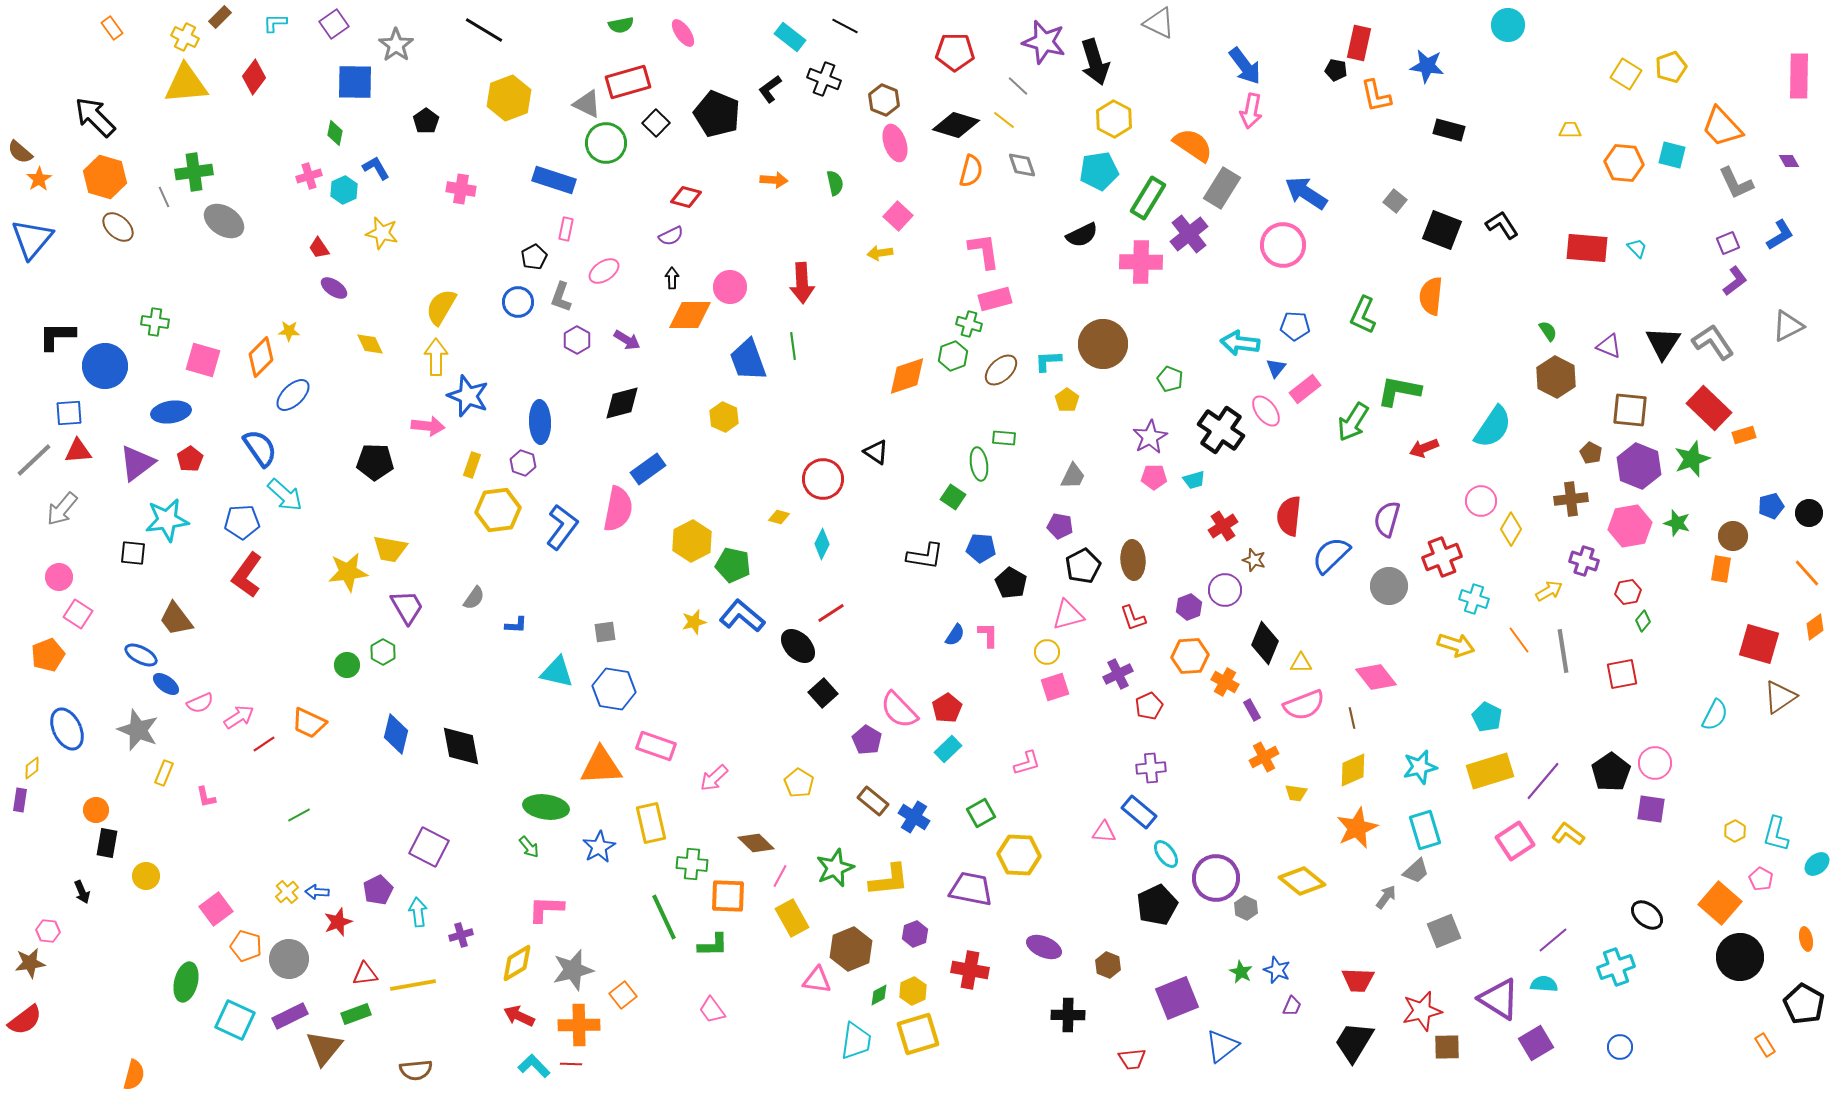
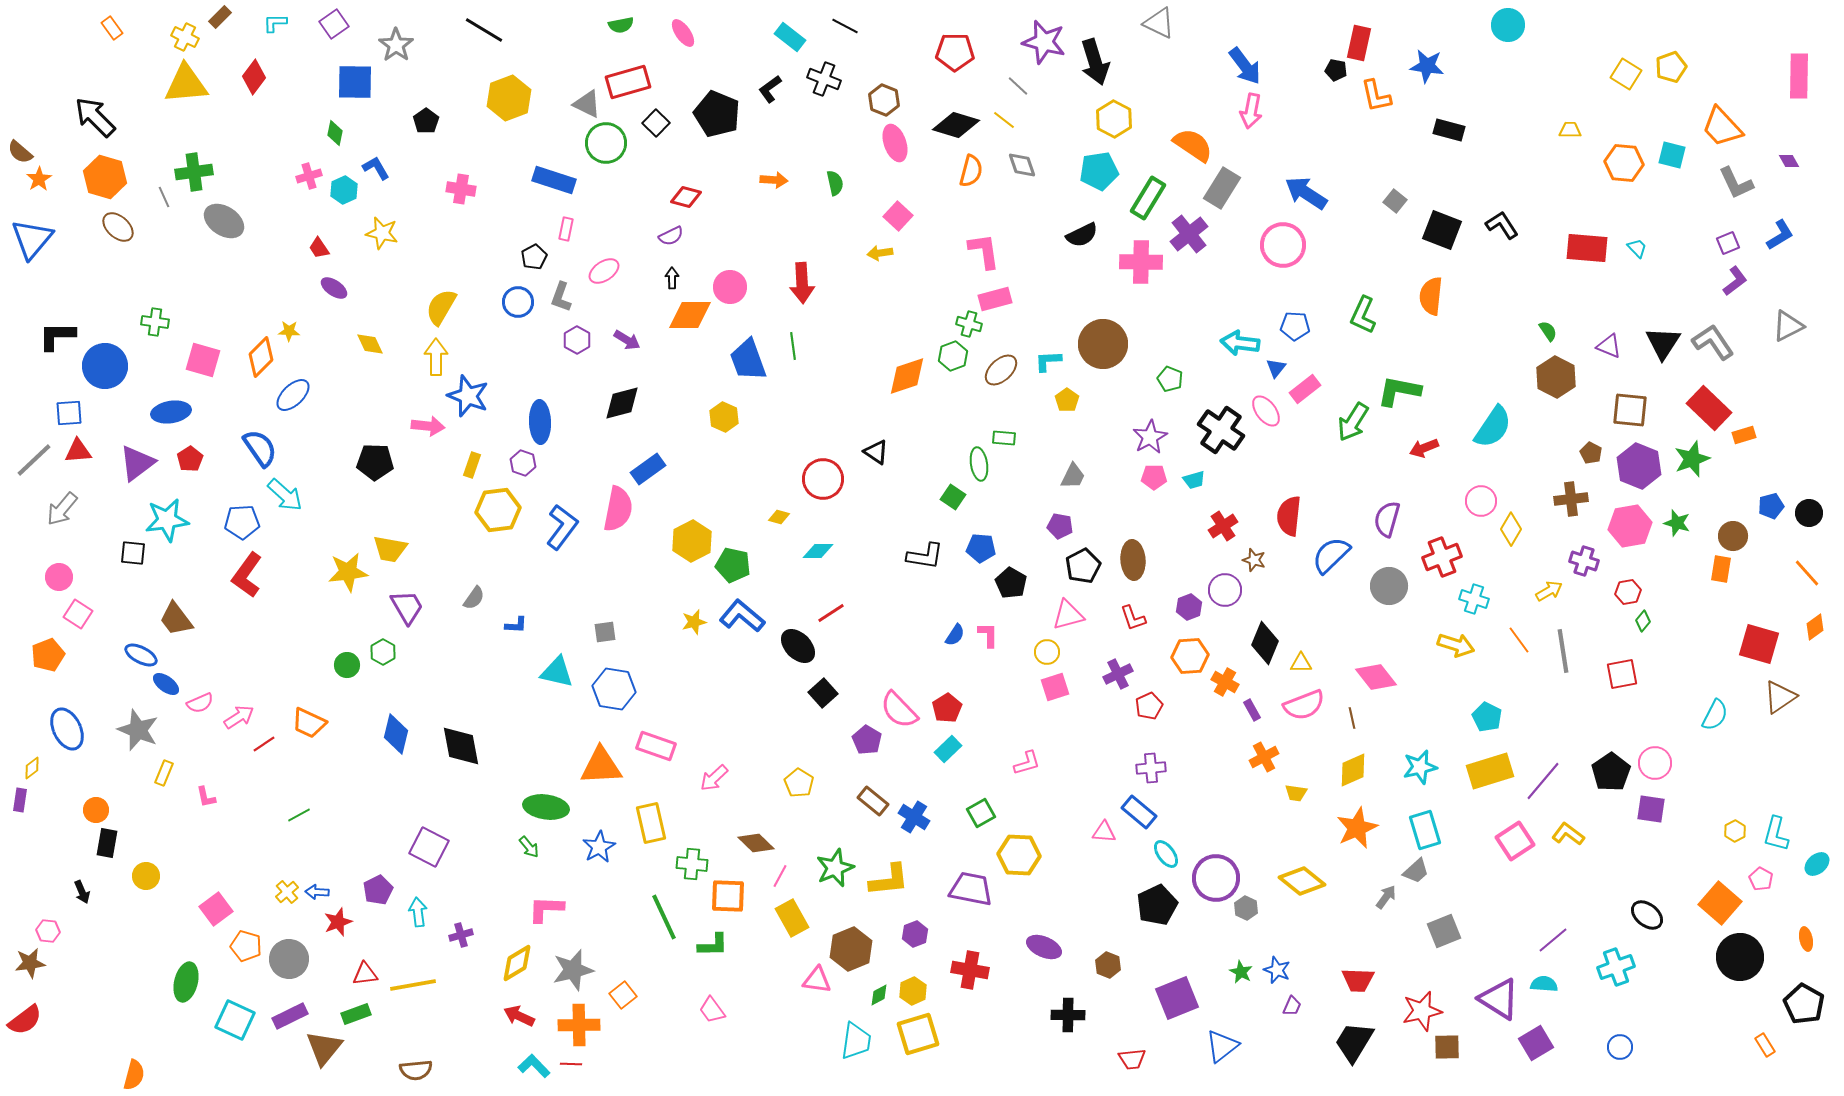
cyan diamond at (822, 544): moved 4 px left, 7 px down; rotated 64 degrees clockwise
